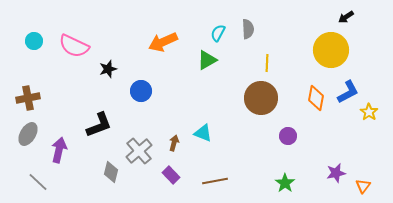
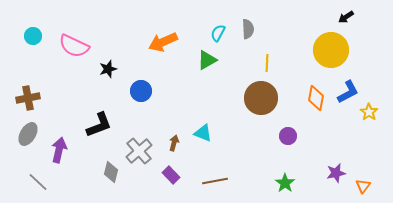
cyan circle: moved 1 px left, 5 px up
